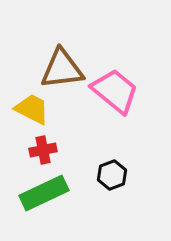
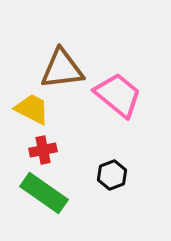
pink trapezoid: moved 3 px right, 4 px down
green rectangle: rotated 60 degrees clockwise
